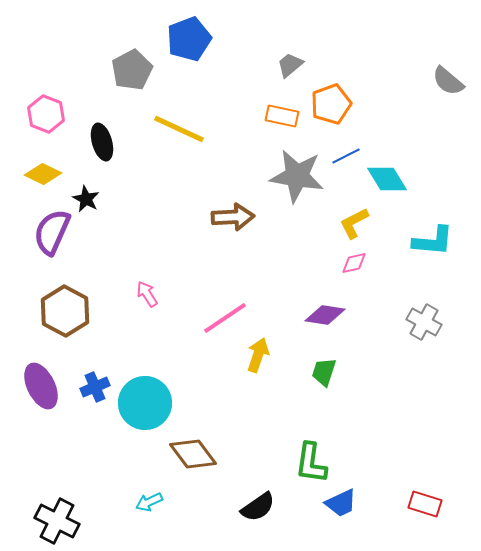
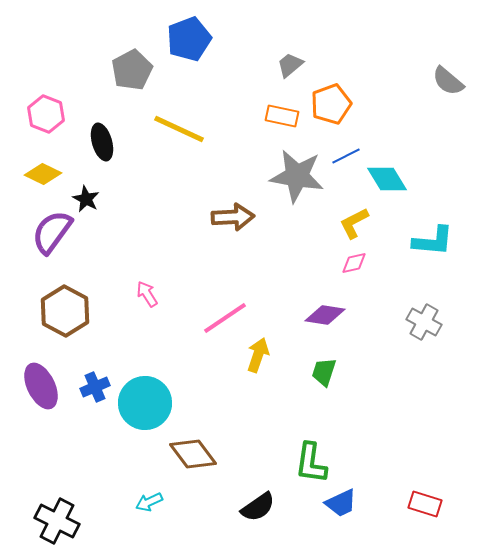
purple semicircle: rotated 12 degrees clockwise
